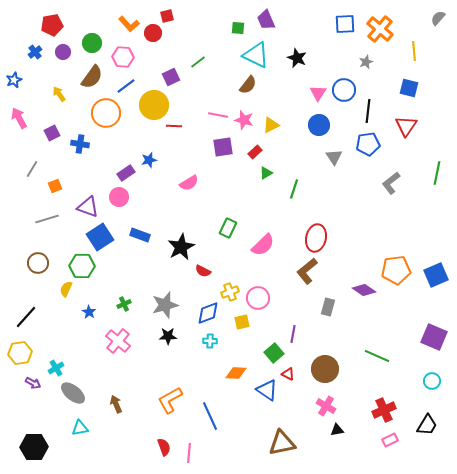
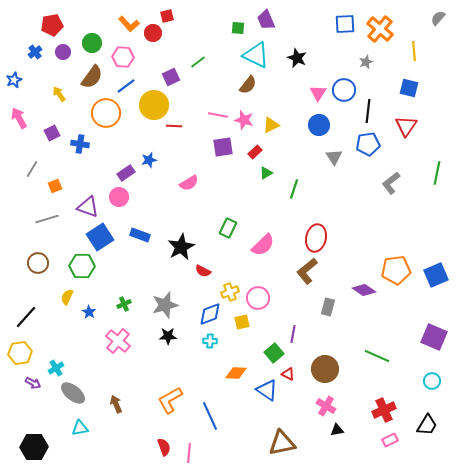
yellow semicircle at (66, 289): moved 1 px right, 8 px down
blue diamond at (208, 313): moved 2 px right, 1 px down
